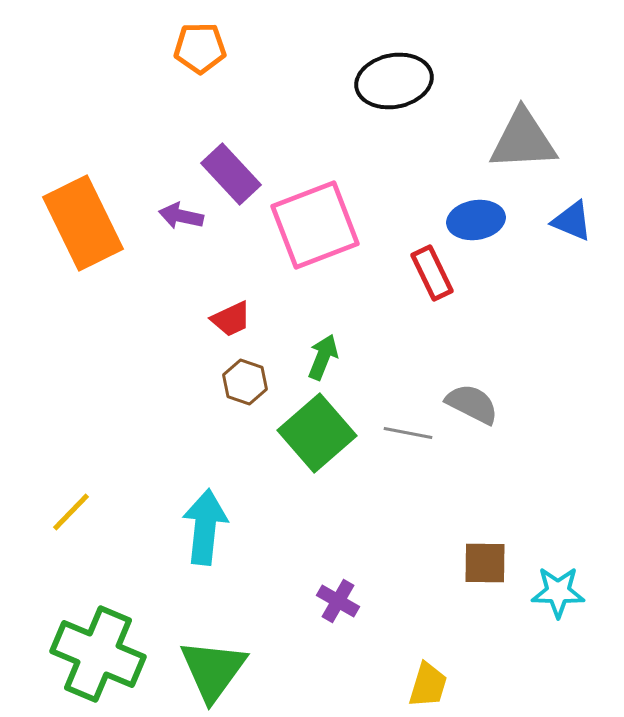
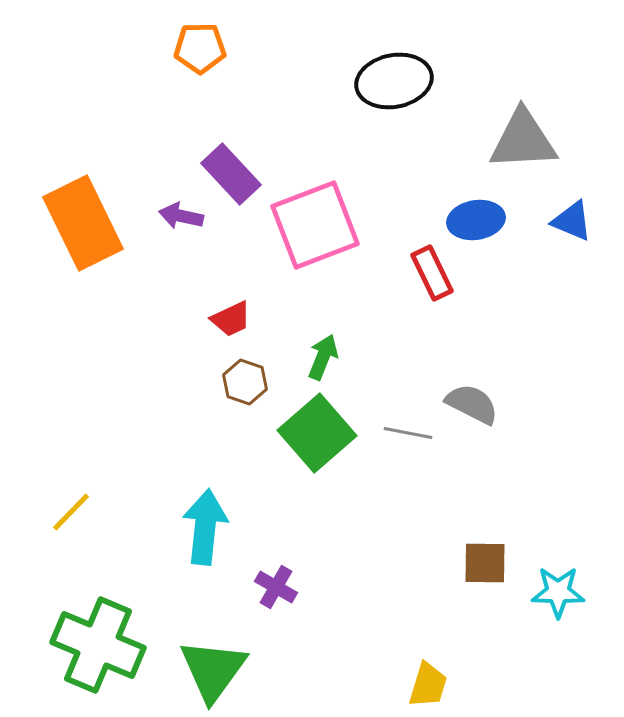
purple cross: moved 62 px left, 14 px up
green cross: moved 9 px up
